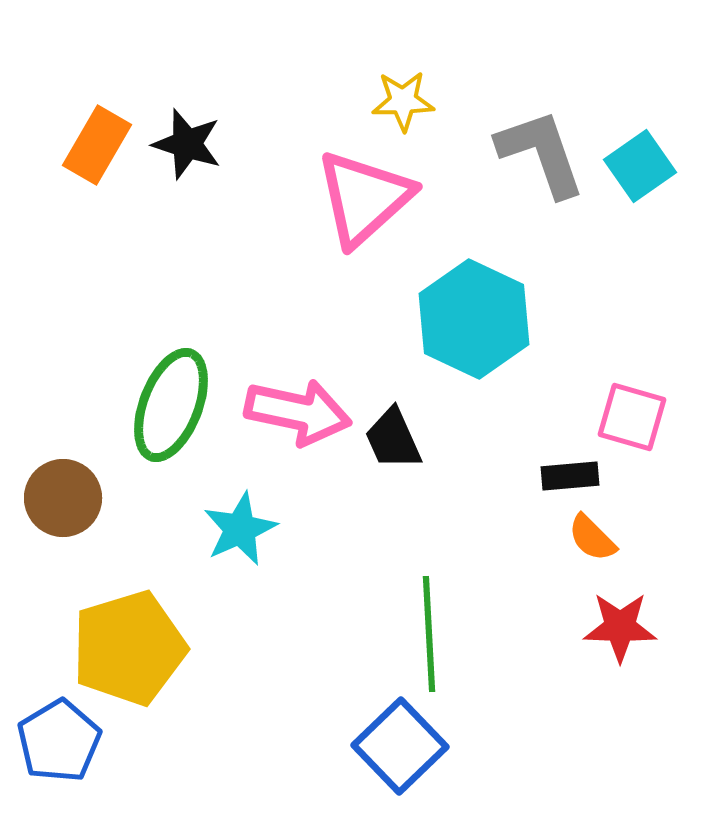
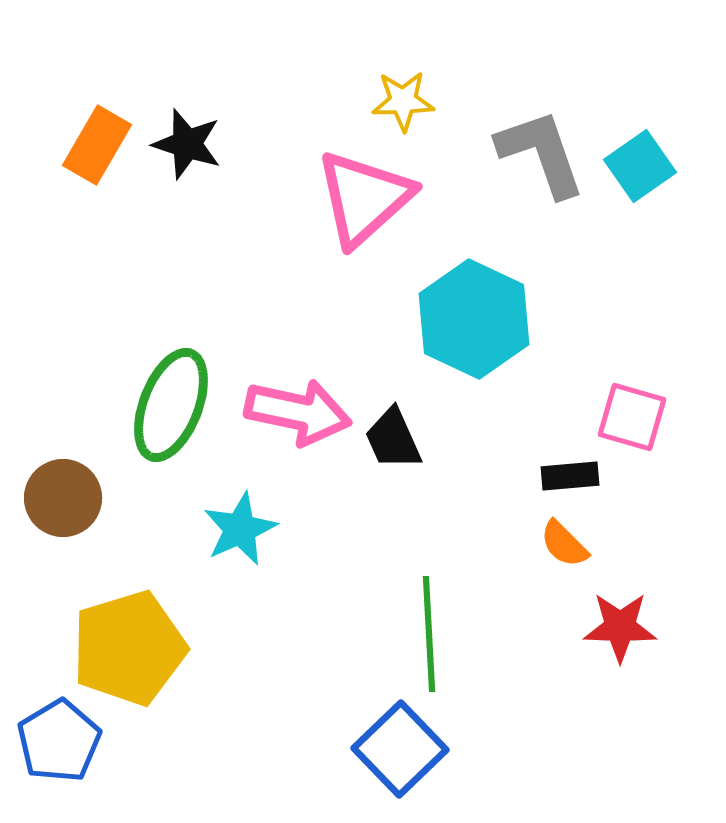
orange semicircle: moved 28 px left, 6 px down
blue square: moved 3 px down
